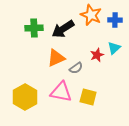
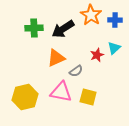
orange star: rotated 10 degrees clockwise
gray semicircle: moved 3 px down
yellow hexagon: rotated 15 degrees clockwise
